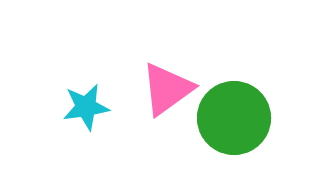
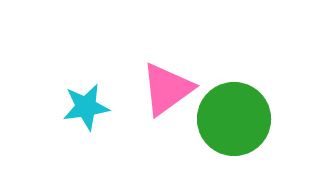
green circle: moved 1 px down
